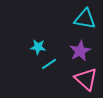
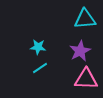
cyan triangle: rotated 15 degrees counterclockwise
cyan line: moved 9 px left, 4 px down
pink triangle: rotated 40 degrees counterclockwise
